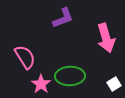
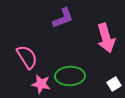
pink semicircle: moved 2 px right
pink star: rotated 24 degrees counterclockwise
